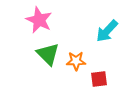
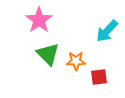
pink star: rotated 12 degrees clockwise
red square: moved 2 px up
